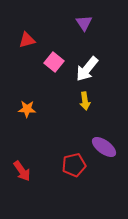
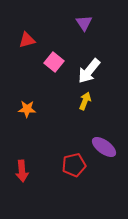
white arrow: moved 2 px right, 2 px down
yellow arrow: rotated 150 degrees counterclockwise
red arrow: rotated 30 degrees clockwise
